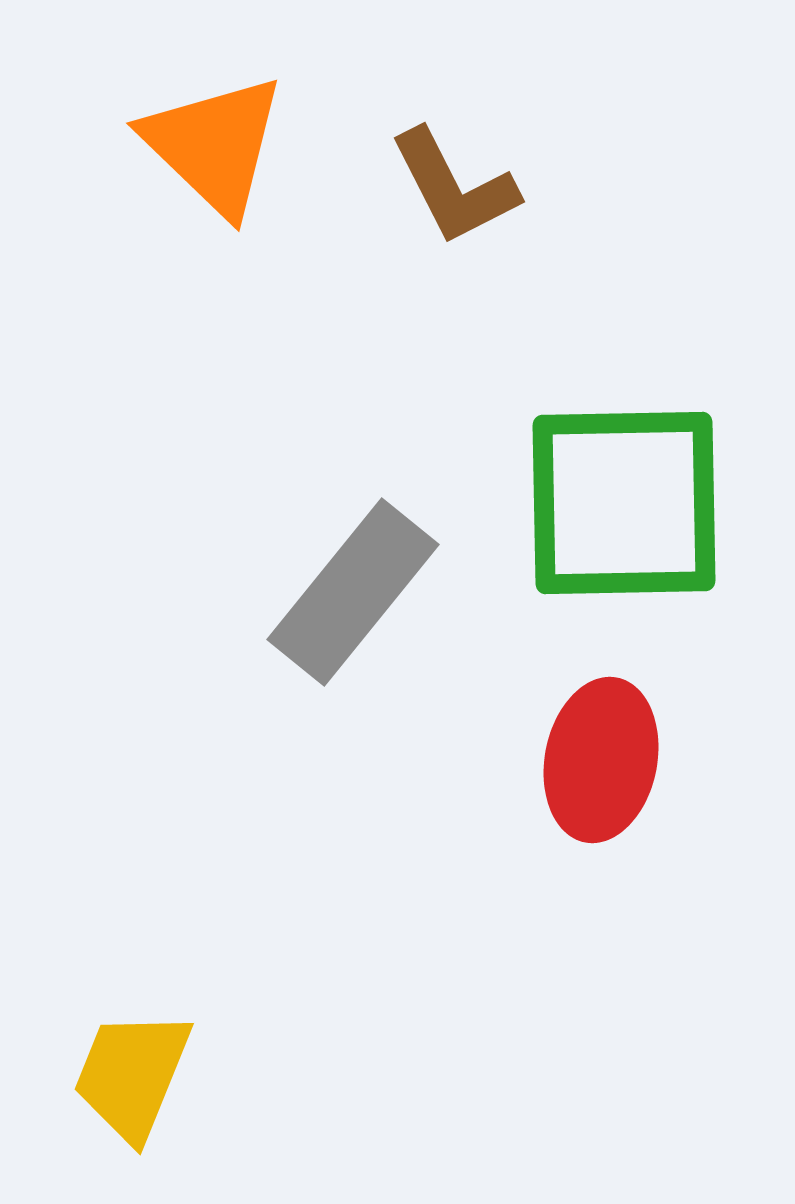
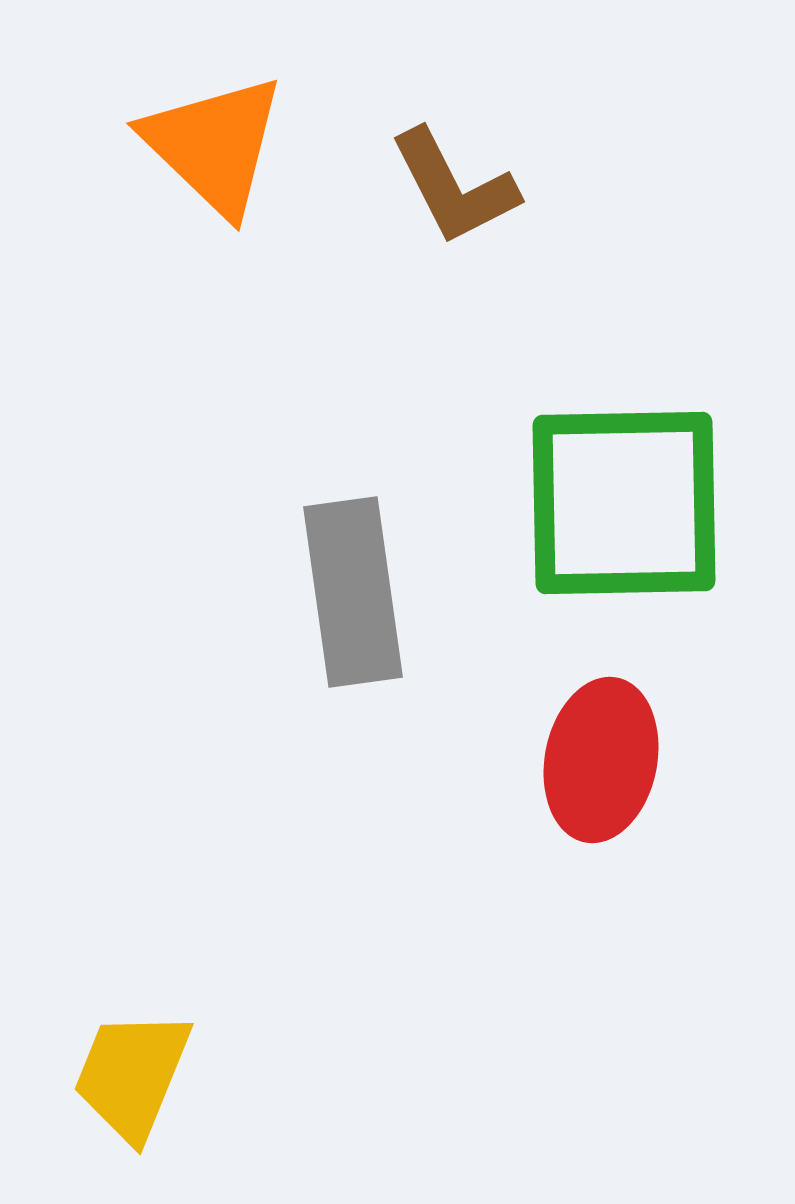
gray rectangle: rotated 47 degrees counterclockwise
